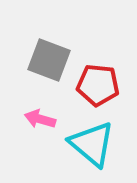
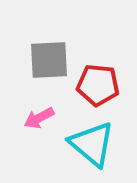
gray square: rotated 24 degrees counterclockwise
pink arrow: moved 1 px left, 1 px up; rotated 44 degrees counterclockwise
